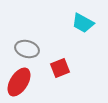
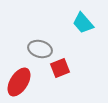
cyan trapezoid: rotated 20 degrees clockwise
gray ellipse: moved 13 px right
